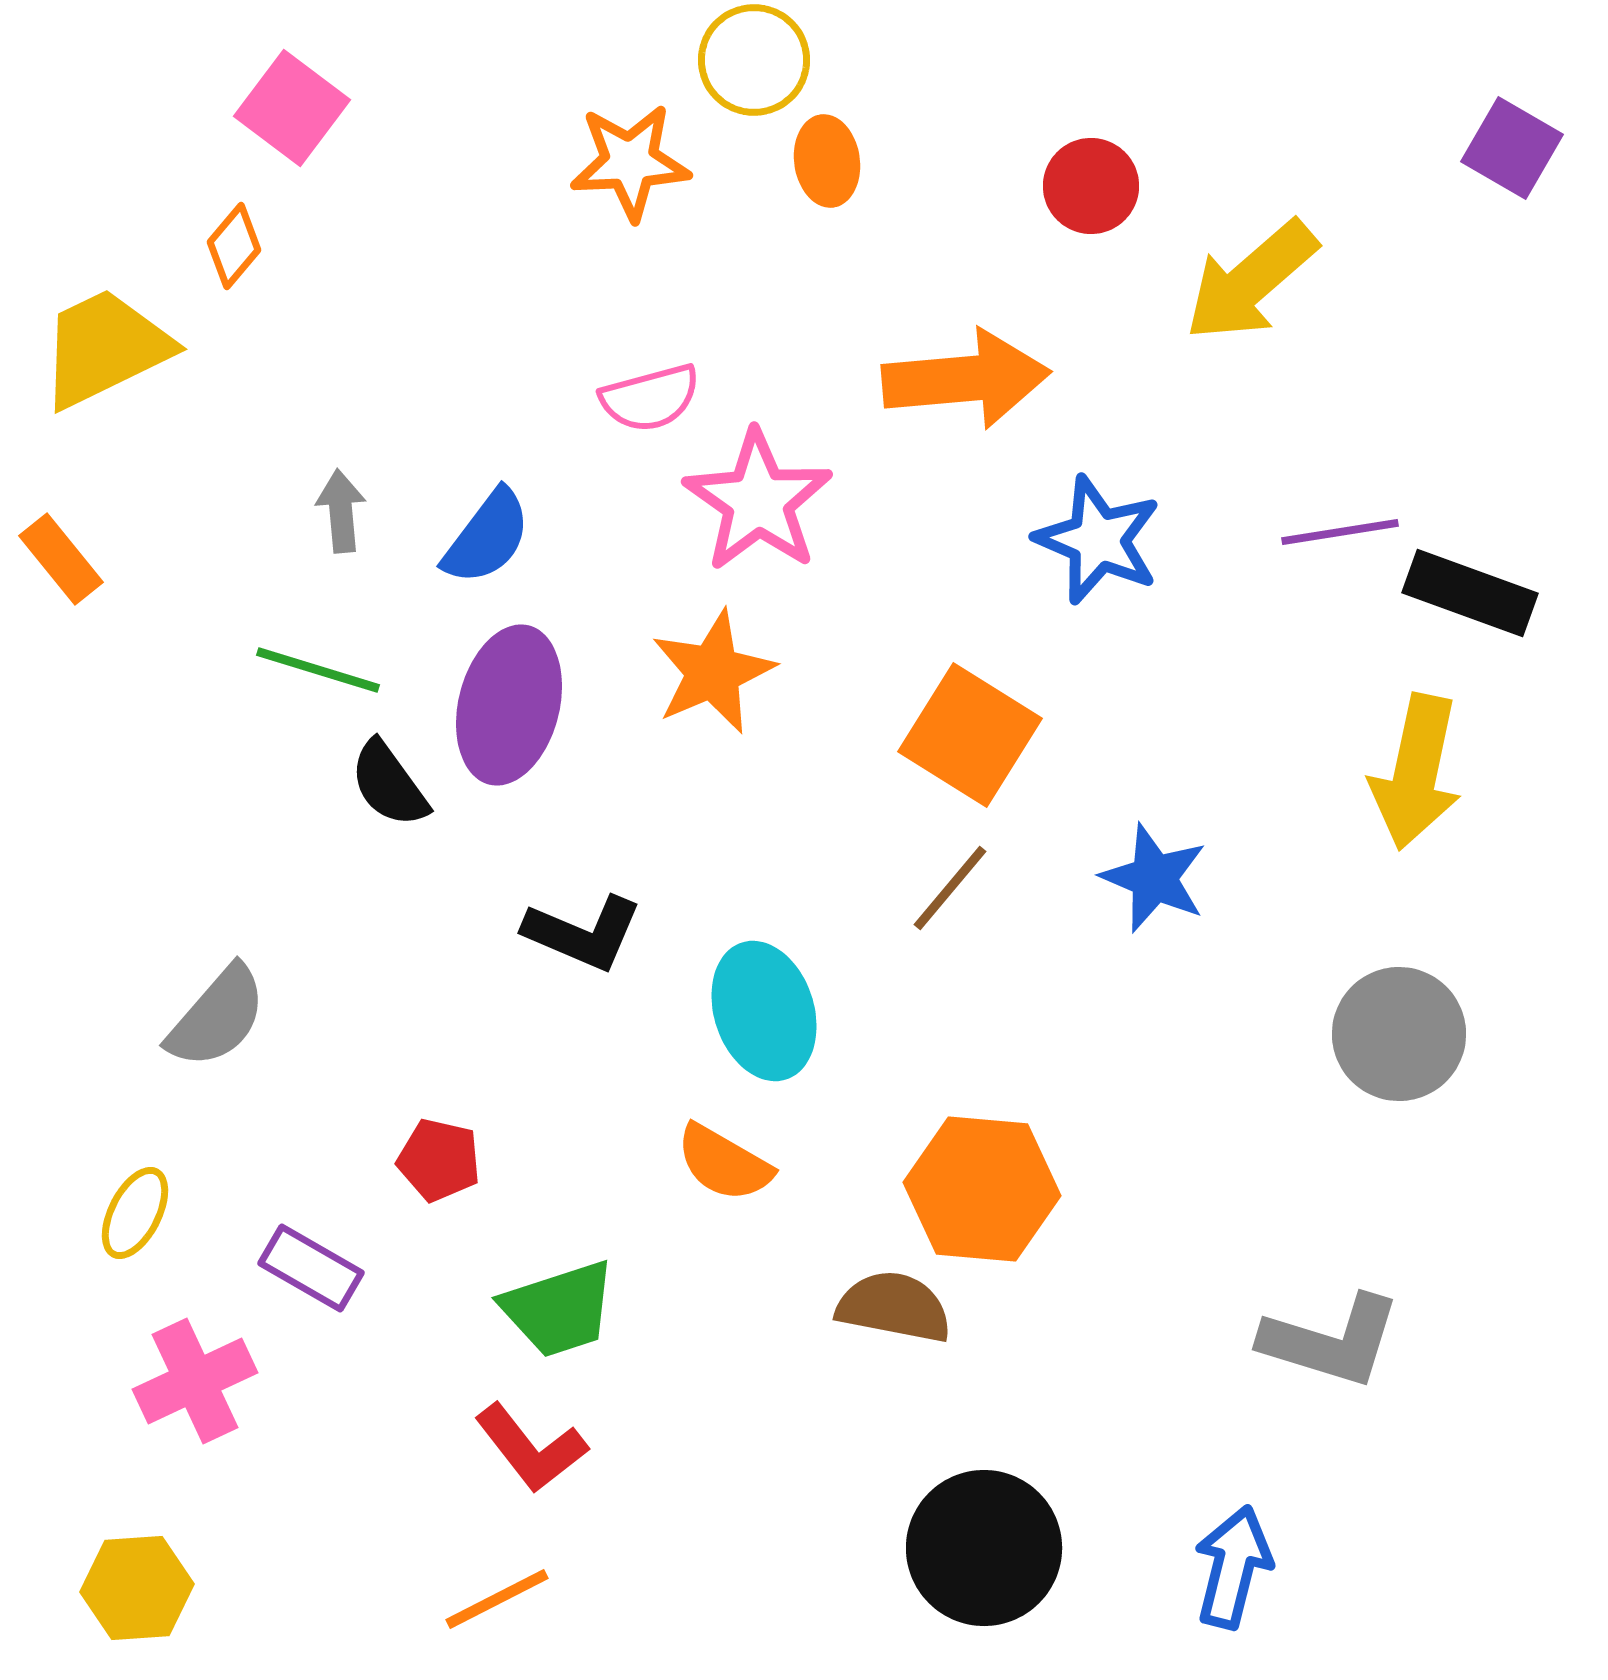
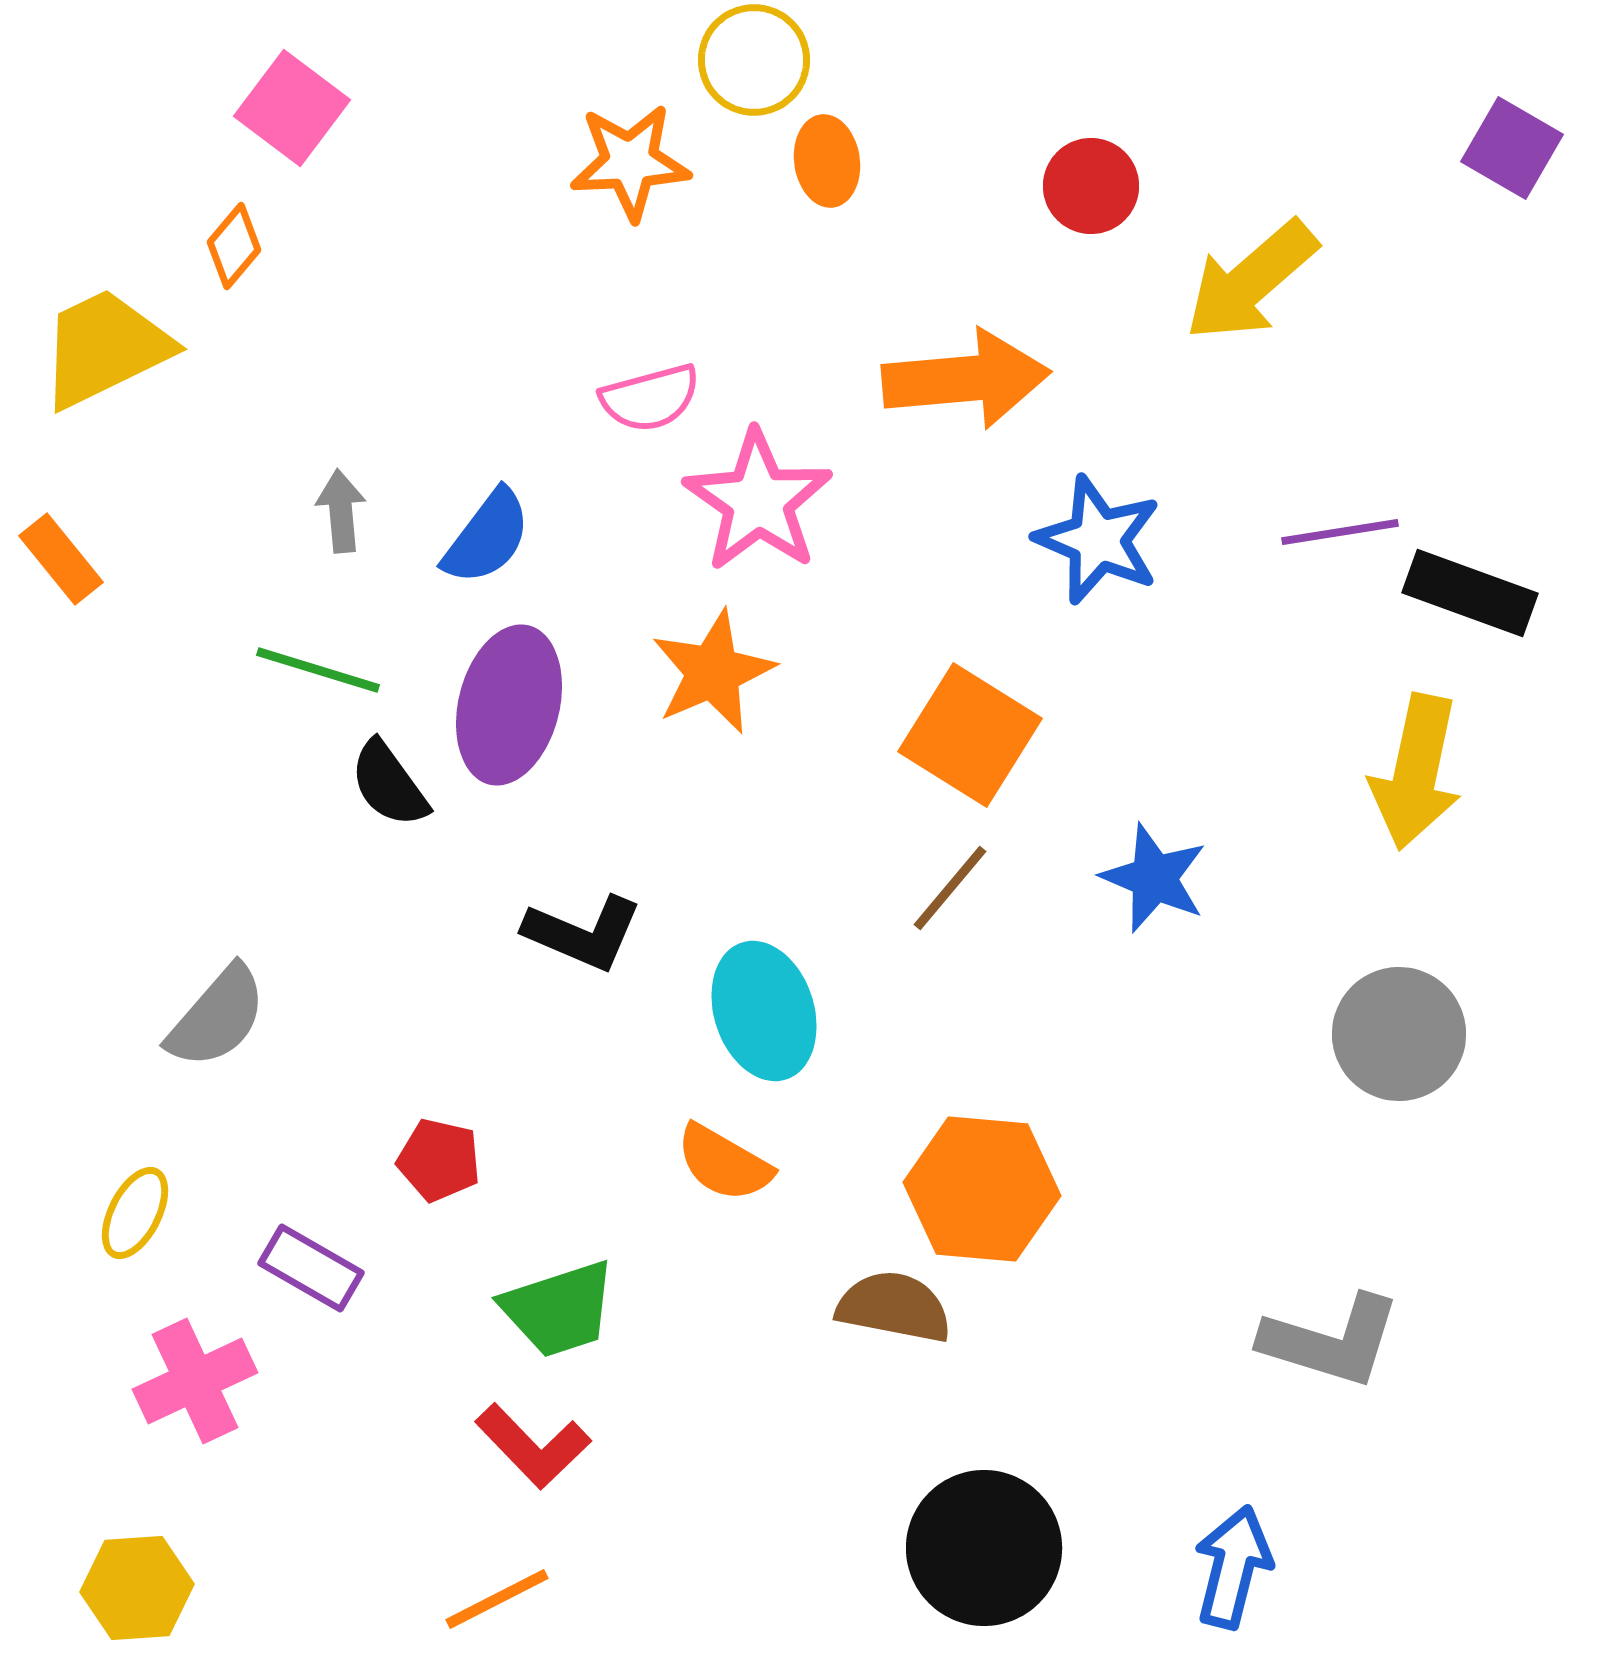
red L-shape at (531, 1448): moved 2 px right, 2 px up; rotated 6 degrees counterclockwise
